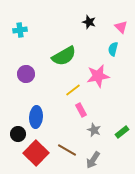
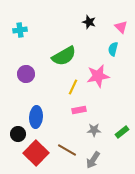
yellow line: moved 3 px up; rotated 28 degrees counterclockwise
pink rectangle: moved 2 px left; rotated 72 degrees counterclockwise
gray star: rotated 24 degrees counterclockwise
